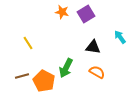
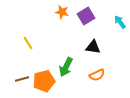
purple square: moved 2 px down
cyan arrow: moved 15 px up
green arrow: moved 1 px up
orange semicircle: moved 3 px down; rotated 126 degrees clockwise
brown line: moved 3 px down
orange pentagon: rotated 30 degrees clockwise
